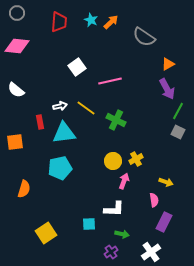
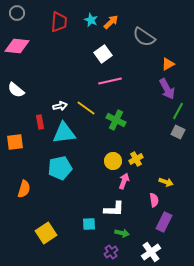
white square: moved 26 px right, 13 px up
green arrow: moved 1 px up
